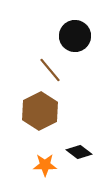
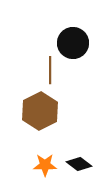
black circle: moved 2 px left, 7 px down
brown line: rotated 40 degrees clockwise
black diamond: moved 12 px down
